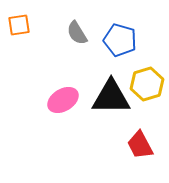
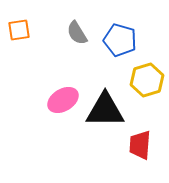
orange square: moved 5 px down
yellow hexagon: moved 4 px up
black triangle: moved 6 px left, 13 px down
red trapezoid: rotated 32 degrees clockwise
